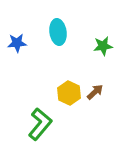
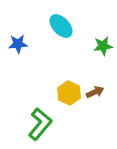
cyan ellipse: moved 3 px right, 6 px up; rotated 35 degrees counterclockwise
blue star: moved 1 px right, 1 px down
brown arrow: rotated 18 degrees clockwise
